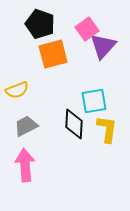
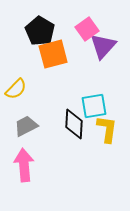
black pentagon: moved 7 px down; rotated 12 degrees clockwise
yellow semicircle: moved 1 px left, 1 px up; rotated 25 degrees counterclockwise
cyan square: moved 5 px down
pink arrow: moved 1 px left
